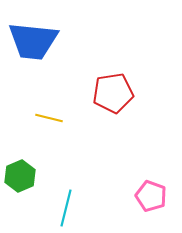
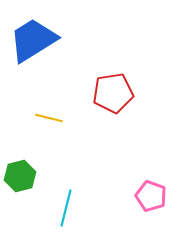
blue trapezoid: moved 1 px up; rotated 142 degrees clockwise
green hexagon: rotated 8 degrees clockwise
